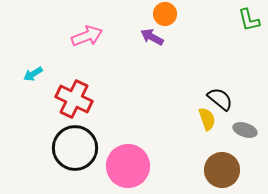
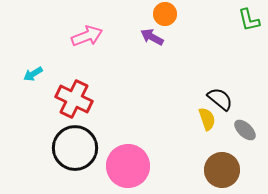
gray ellipse: rotated 25 degrees clockwise
